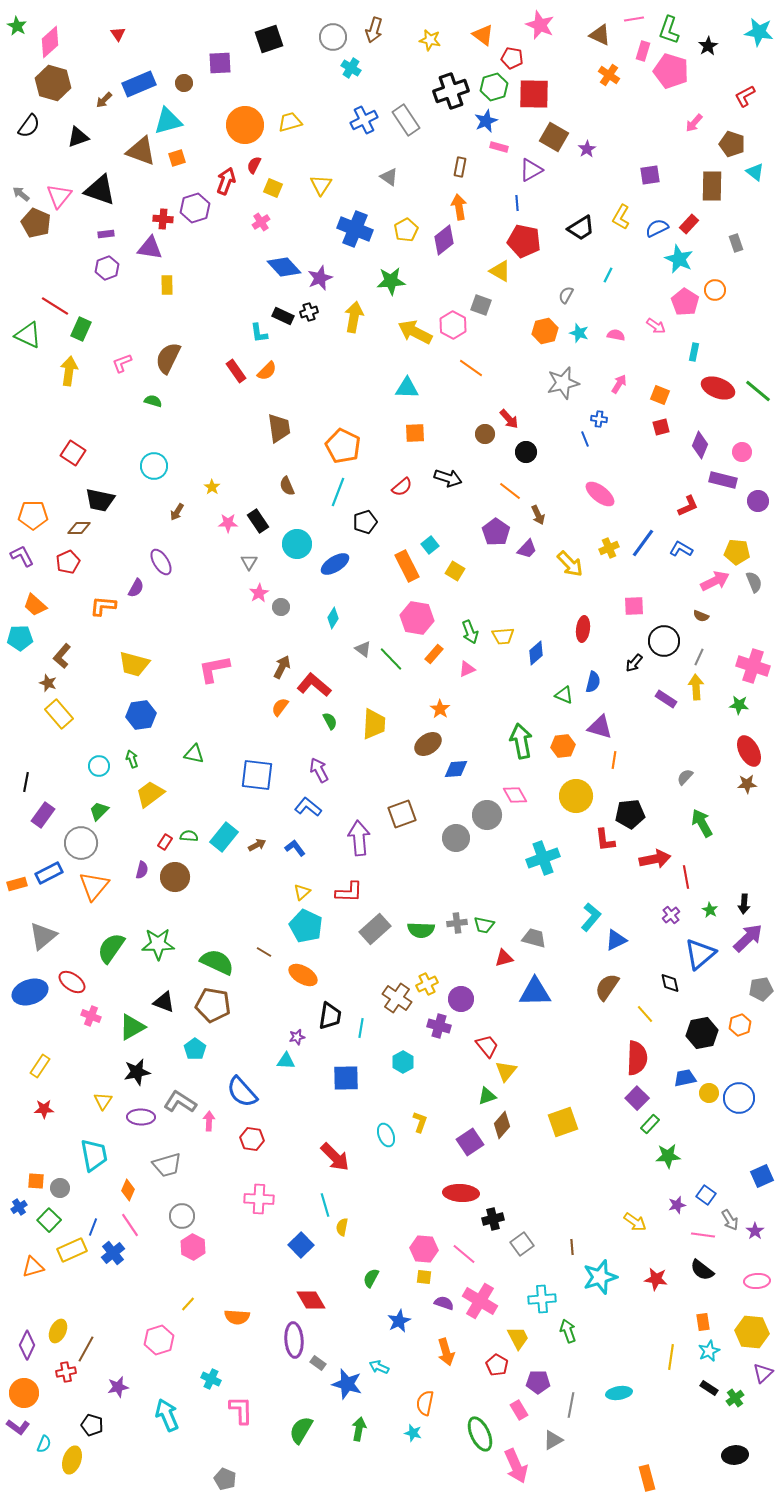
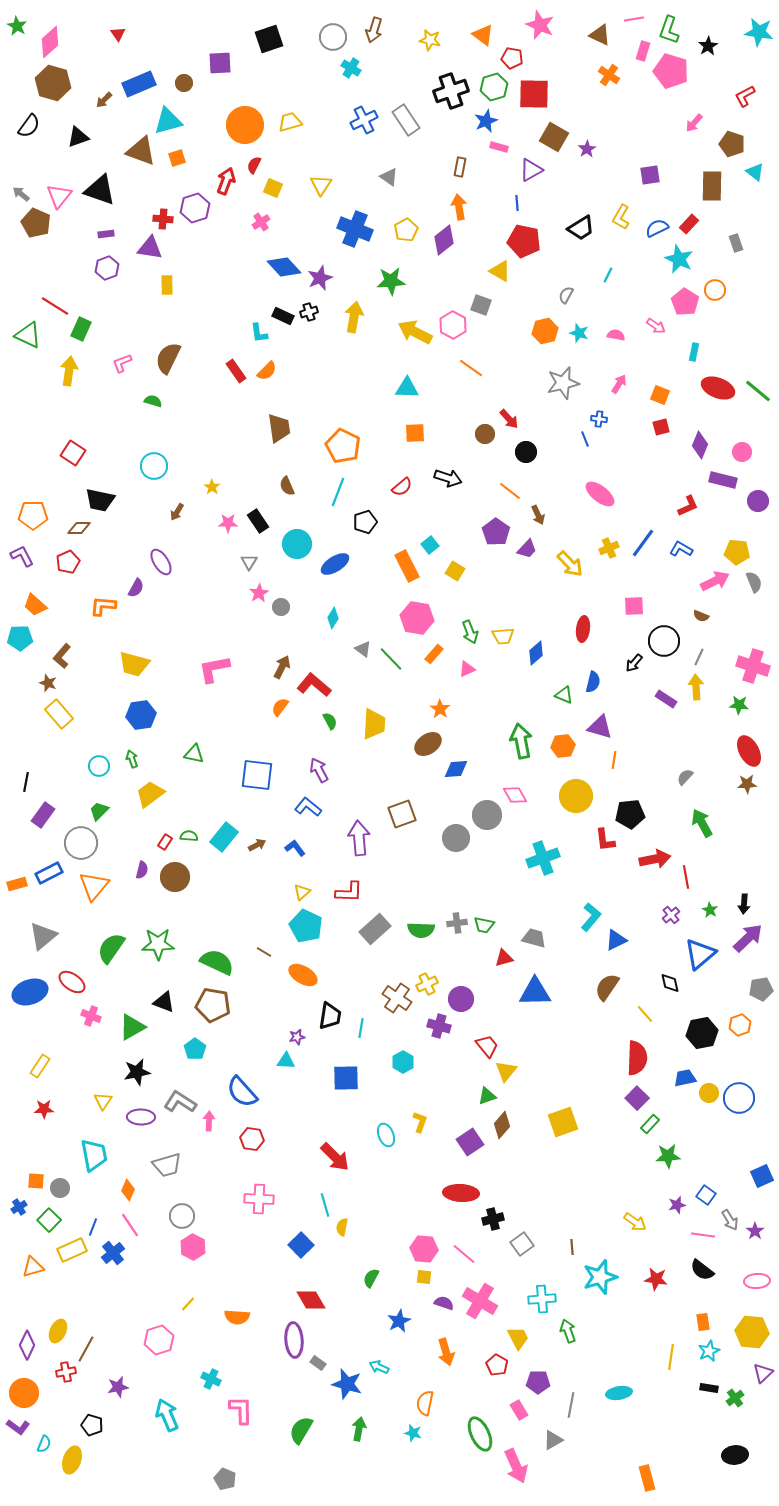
black rectangle at (709, 1388): rotated 24 degrees counterclockwise
